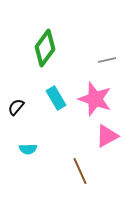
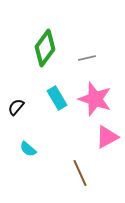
gray line: moved 20 px left, 2 px up
cyan rectangle: moved 1 px right
pink triangle: moved 1 px down
cyan semicircle: rotated 42 degrees clockwise
brown line: moved 2 px down
